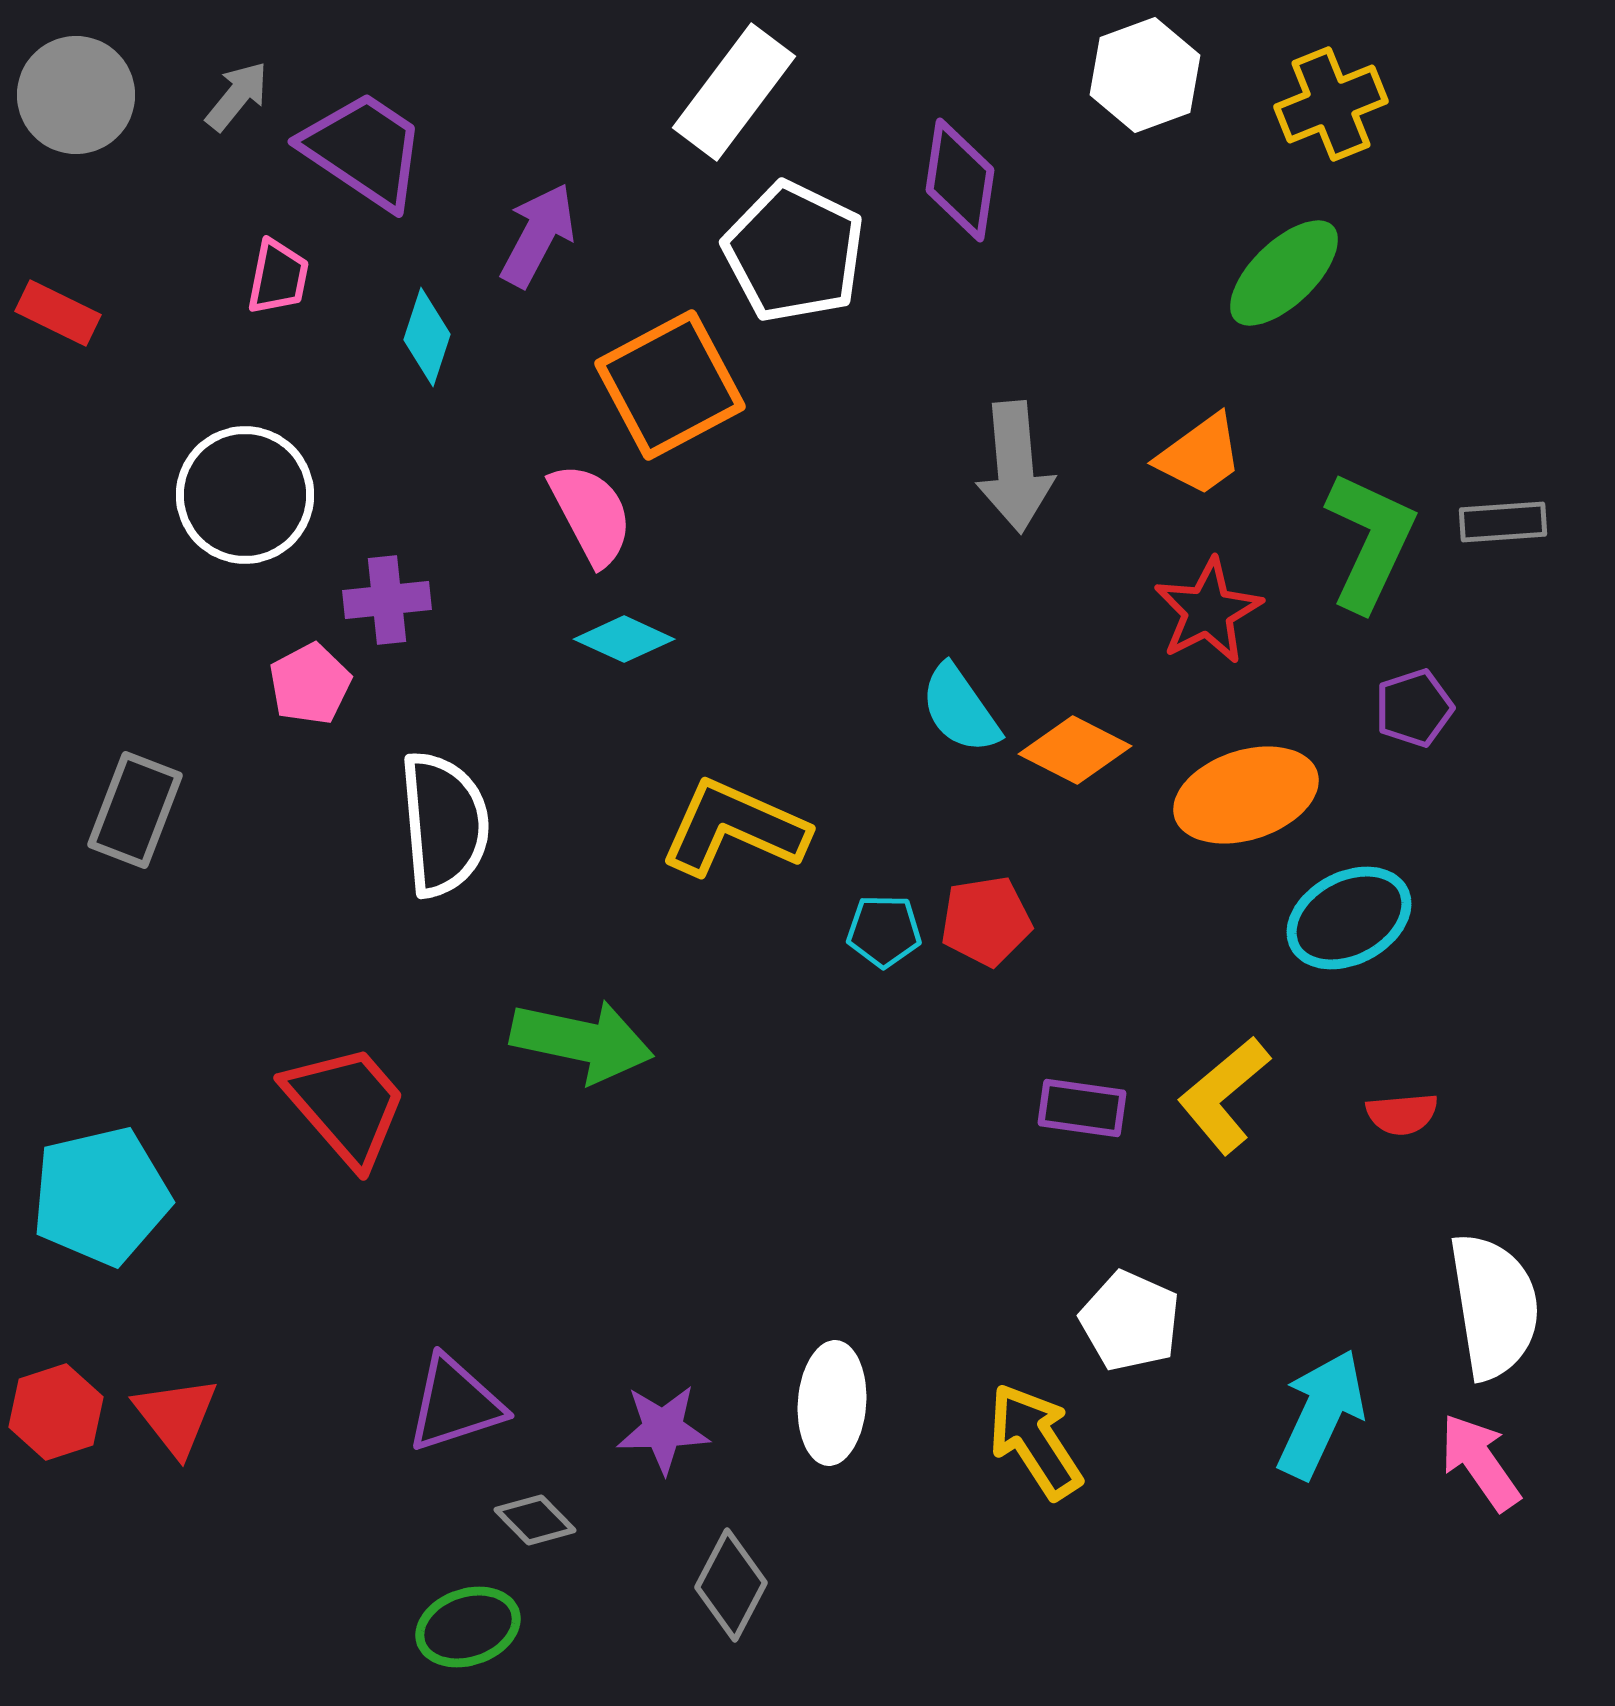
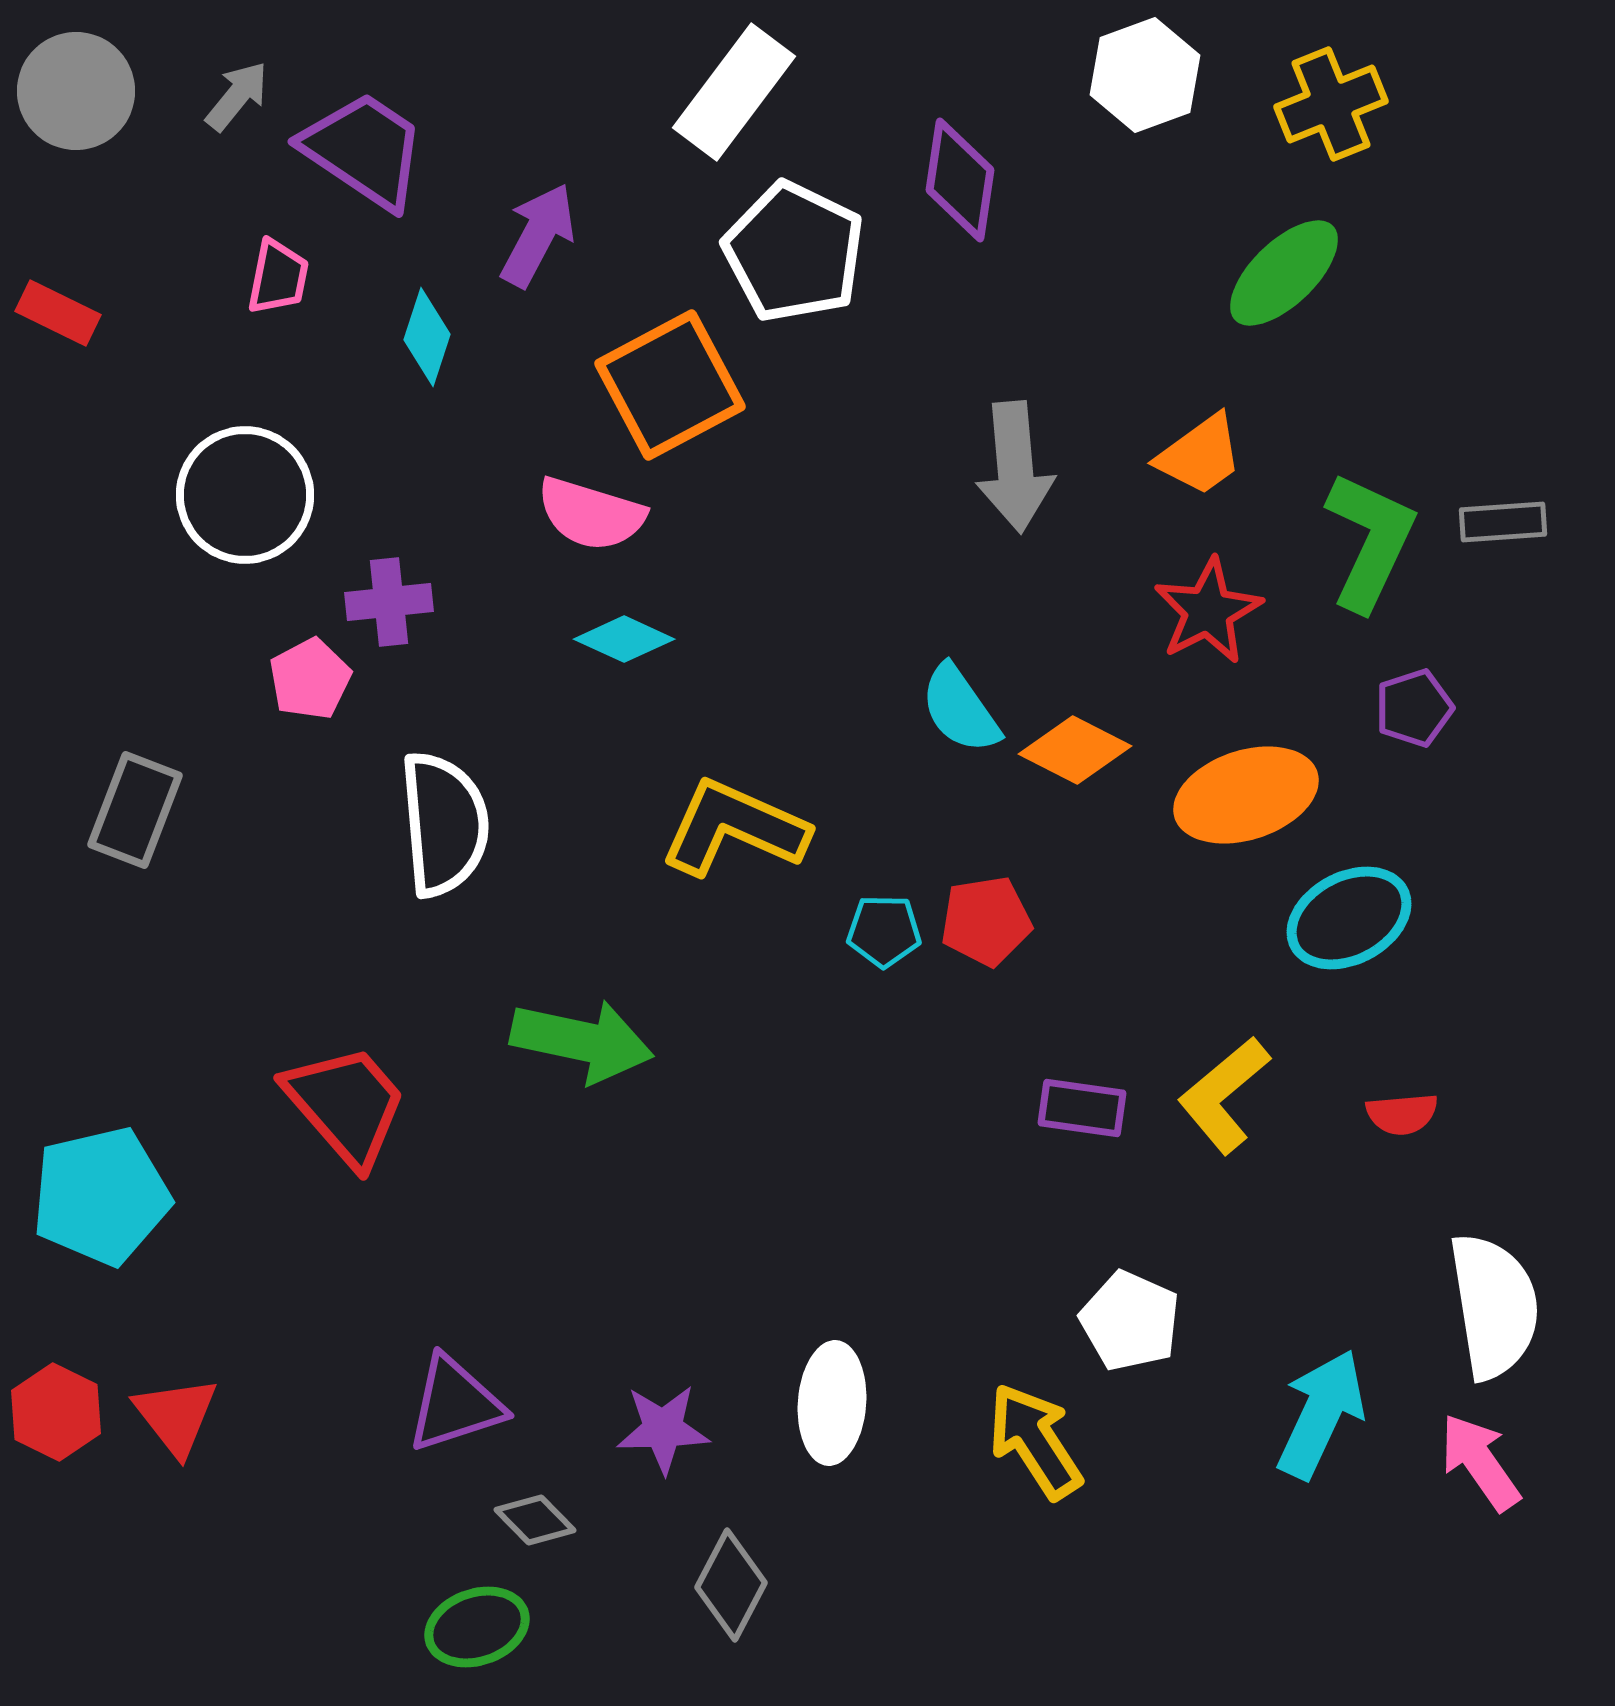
gray circle at (76, 95): moved 4 px up
pink semicircle at (591, 514): rotated 135 degrees clockwise
purple cross at (387, 600): moved 2 px right, 2 px down
pink pentagon at (310, 684): moved 5 px up
red hexagon at (56, 1412): rotated 16 degrees counterclockwise
green ellipse at (468, 1627): moved 9 px right
